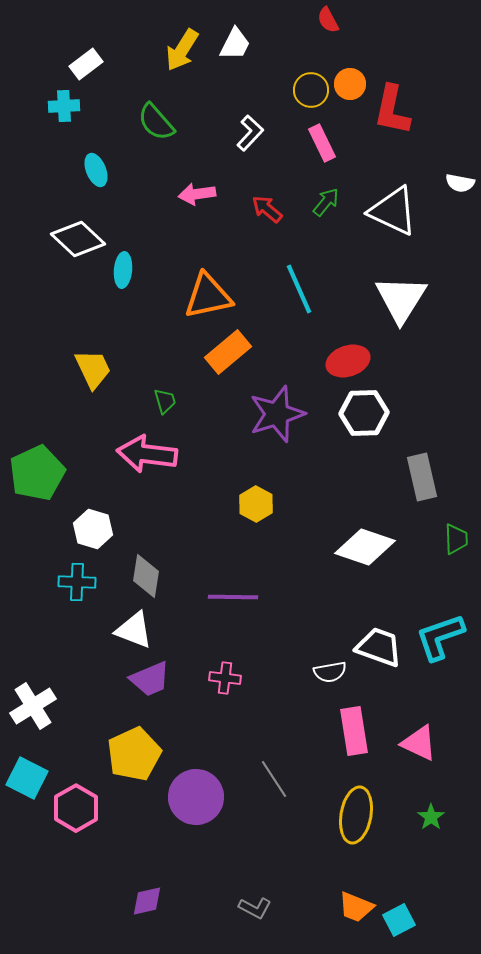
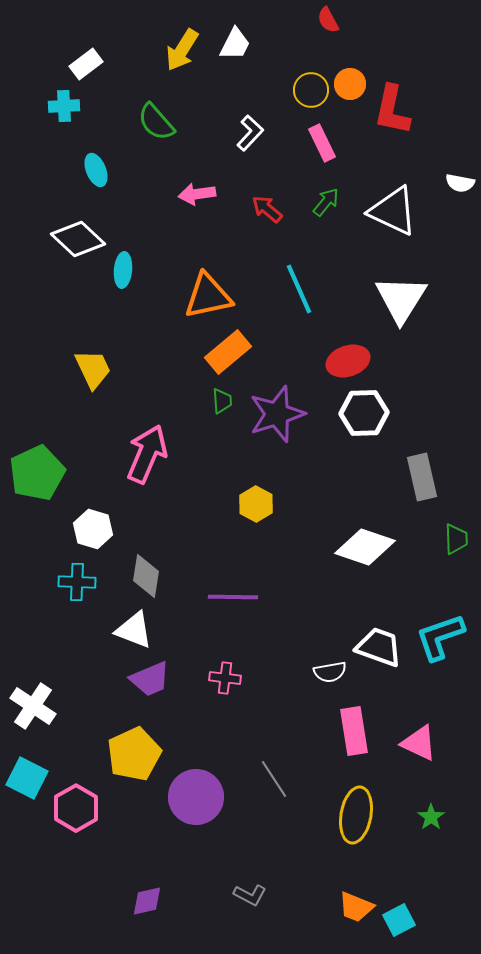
green trapezoid at (165, 401): moved 57 px right; rotated 12 degrees clockwise
pink arrow at (147, 454): rotated 106 degrees clockwise
white cross at (33, 706): rotated 24 degrees counterclockwise
gray L-shape at (255, 908): moved 5 px left, 13 px up
